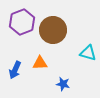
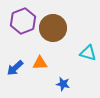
purple hexagon: moved 1 px right, 1 px up
brown circle: moved 2 px up
blue arrow: moved 2 px up; rotated 24 degrees clockwise
